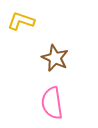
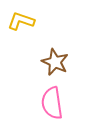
brown star: moved 4 px down
